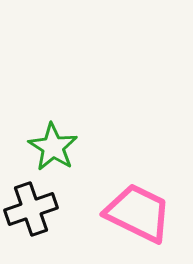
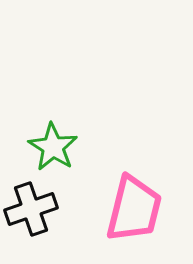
pink trapezoid: moved 4 px left, 4 px up; rotated 78 degrees clockwise
